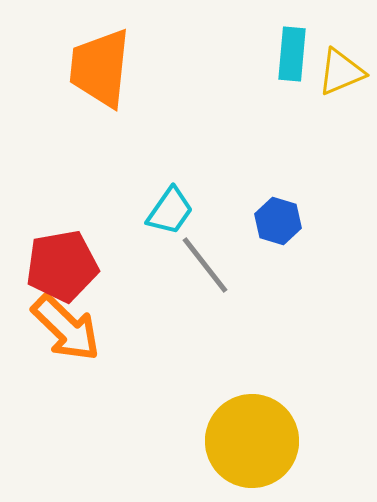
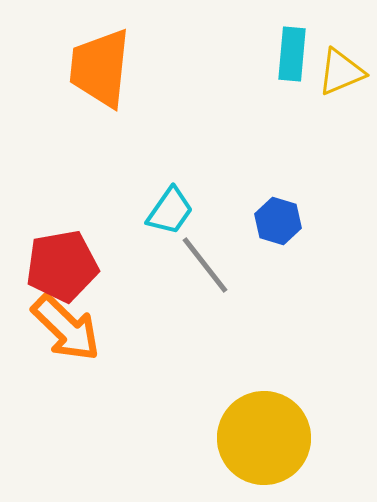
yellow circle: moved 12 px right, 3 px up
